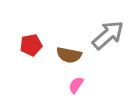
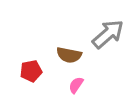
gray arrow: moved 1 px up
red pentagon: moved 26 px down
